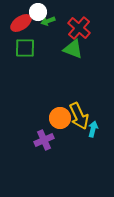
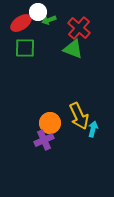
green arrow: moved 1 px right, 1 px up
orange circle: moved 10 px left, 5 px down
